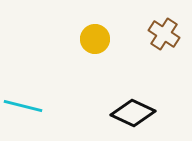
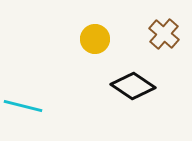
brown cross: rotated 8 degrees clockwise
black diamond: moved 27 px up; rotated 9 degrees clockwise
